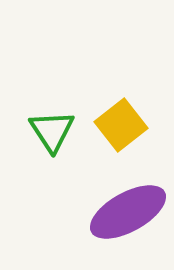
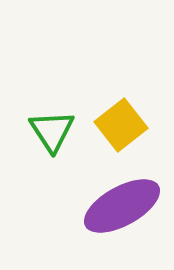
purple ellipse: moved 6 px left, 6 px up
